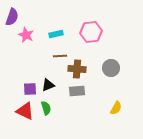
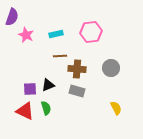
gray rectangle: rotated 21 degrees clockwise
yellow semicircle: rotated 56 degrees counterclockwise
